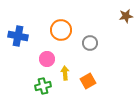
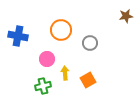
orange square: moved 1 px up
